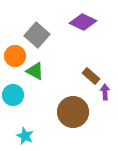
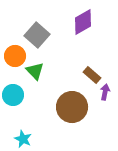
purple diamond: rotated 56 degrees counterclockwise
green triangle: rotated 18 degrees clockwise
brown rectangle: moved 1 px right, 1 px up
purple arrow: rotated 14 degrees clockwise
brown circle: moved 1 px left, 5 px up
cyan star: moved 2 px left, 3 px down
